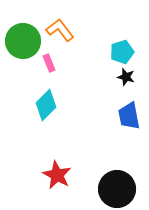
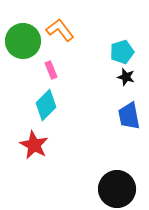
pink rectangle: moved 2 px right, 7 px down
red star: moved 23 px left, 30 px up
